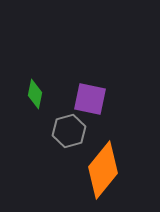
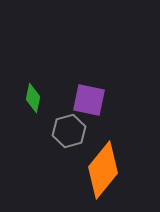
green diamond: moved 2 px left, 4 px down
purple square: moved 1 px left, 1 px down
